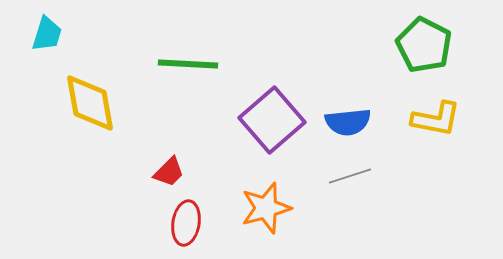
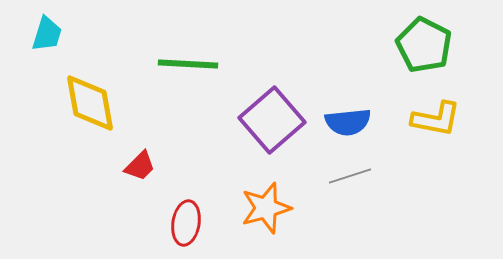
red trapezoid: moved 29 px left, 6 px up
